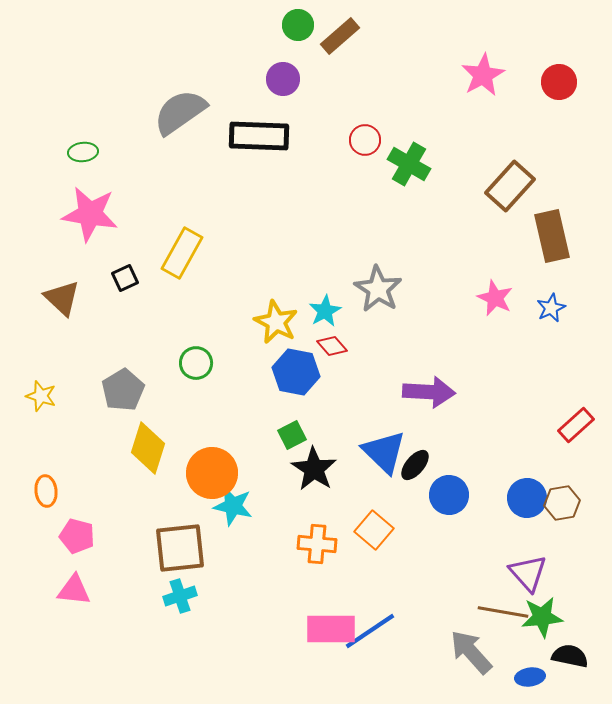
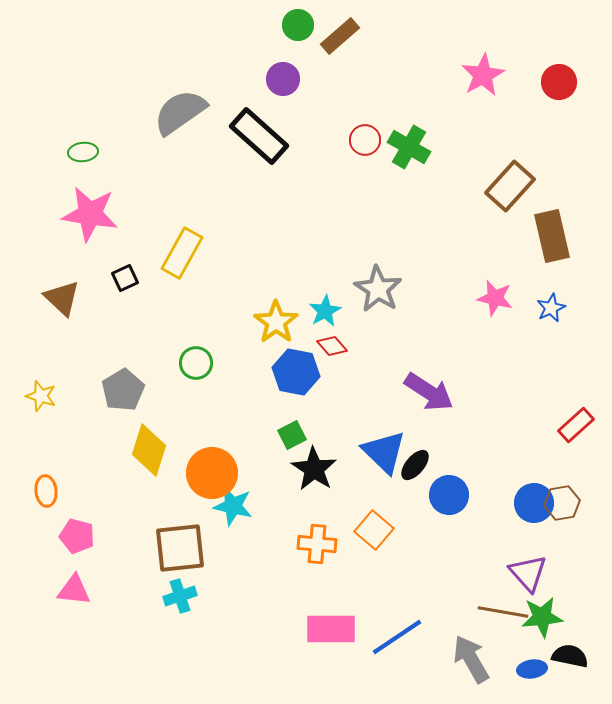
black rectangle at (259, 136): rotated 40 degrees clockwise
green cross at (409, 164): moved 17 px up
pink star at (495, 298): rotated 12 degrees counterclockwise
yellow star at (276, 322): rotated 9 degrees clockwise
purple arrow at (429, 392): rotated 30 degrees clockwise
yellow diamond at (148, 448): moved 1 px right, 2 px down
blue circle at (527, 498): moved 7 px right, 5 px down
blue line at (370, 631): moved 27 px right, 6 px down
gray arrow at (471, 652): moved 7 px down; rotated 12 degrees clockwise
blue ellipse at (530, 677): moved 2 px right, 8 px up
